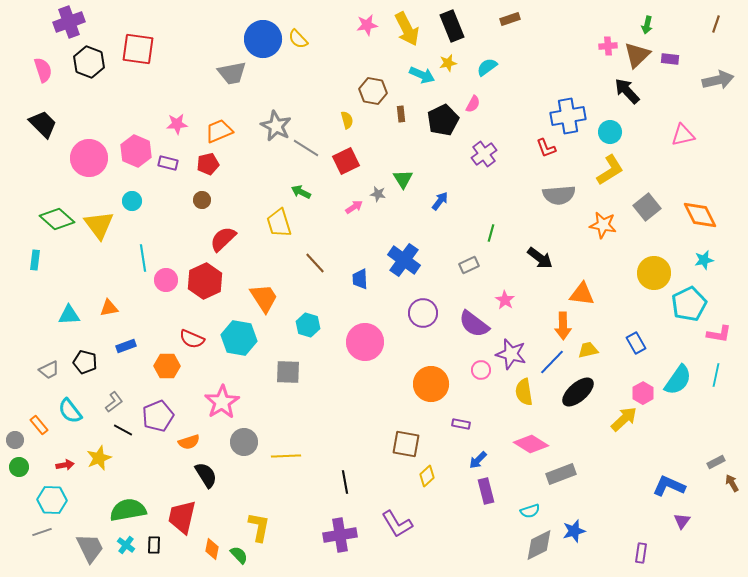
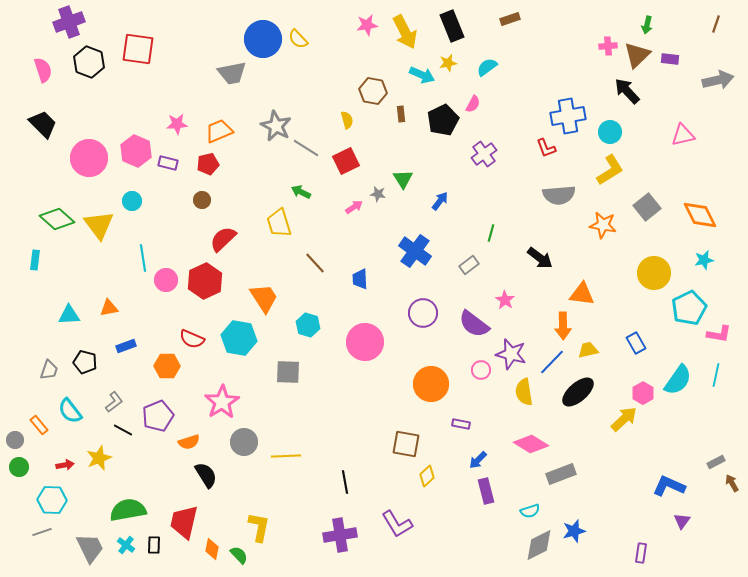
yellow arrow at (407, 29): moved 2 px left, 3 px down
blue cross at (404, 260): moved 11 px right, 9 px up
gray rectangle at (469, 265): rotated 12 degrees counterclockwise
cyan pentagon at (689, 304): moved 4 px down
gray trapezoid at (49, 370): rotated 45 degrees counterclockwise
red trapezoid at (182, 517): moved 2 px right, 5 px down
